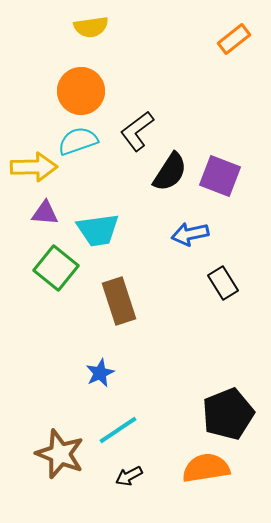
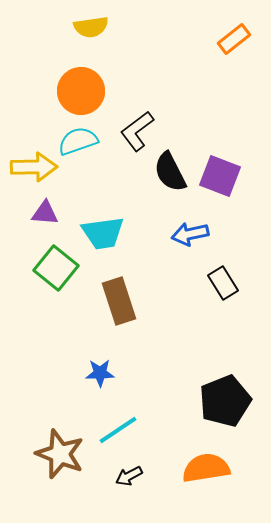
black semicircle: rotated 120 degrees clockwise
cyan trapezoid: moved 5 px right, 3 px down
blue star: rotated 24 degrees clockwise
black pentagon: moved 3 px left, 13 px up
